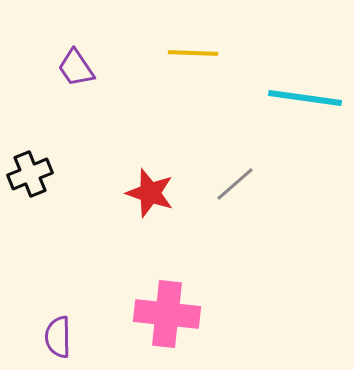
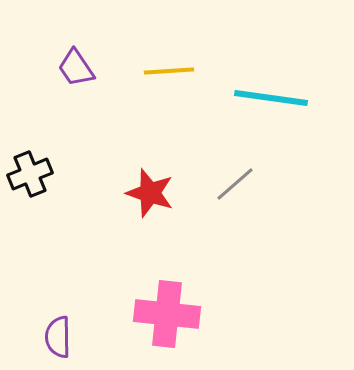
yellow line: moved 24 px left, 18 px down; rotated 6 degrees counterclockwise
cyan line: moved 34 px left
